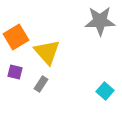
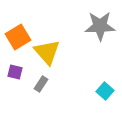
gray star: moved 5 px down
orange square: moved 2 px right
